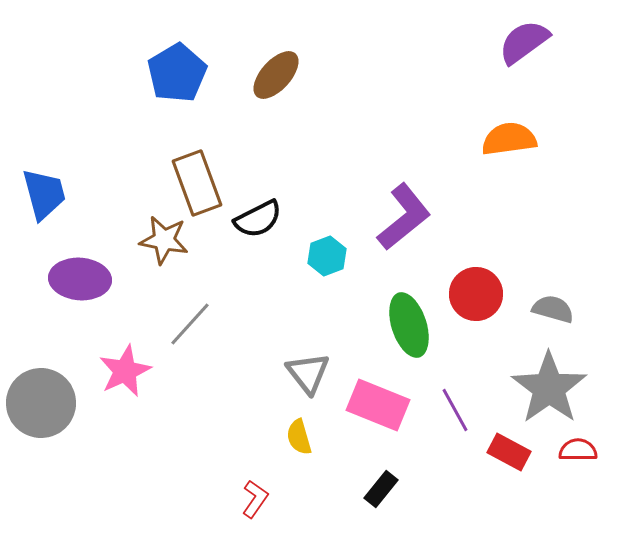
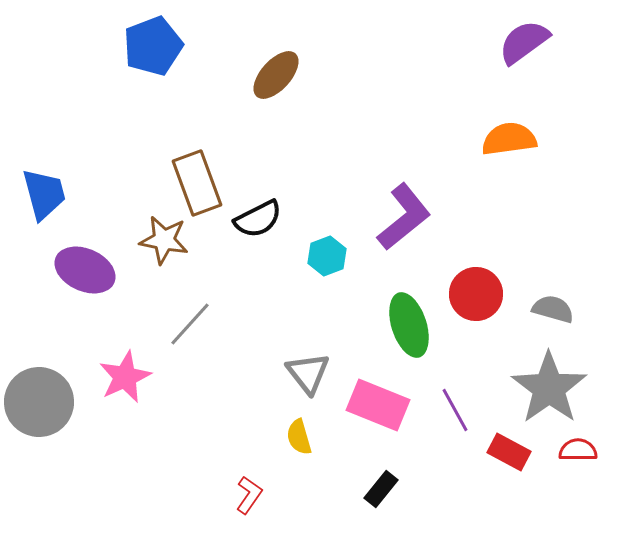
blue pentagon: moved 24 px left, 27 px up; rotated 10 degrees clockwise
purple ellipse: moved 5 px right, 9 px up; rotated 20 degrees clockwise
pink star: moved 6 px down
gray circle: moved 2 px left, 1 px up
red L-shape: moved 6 px left, 4 px up
